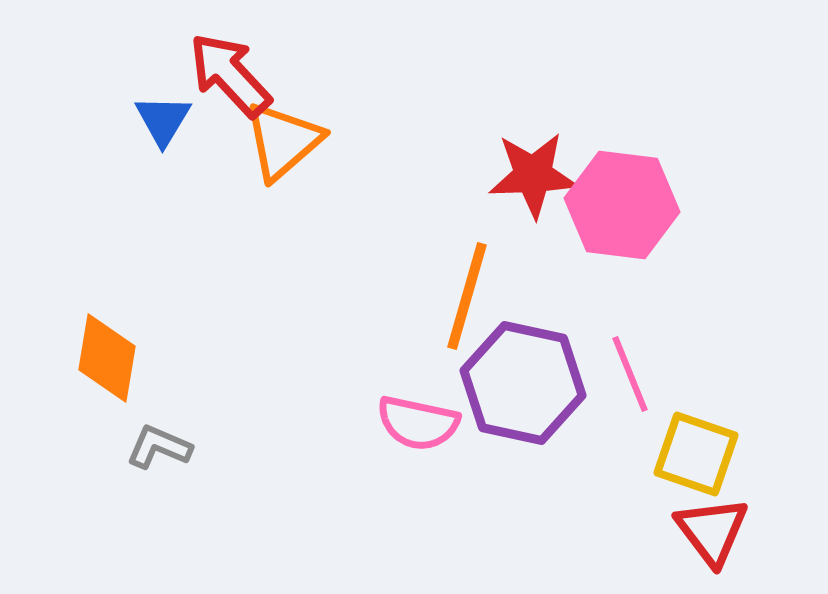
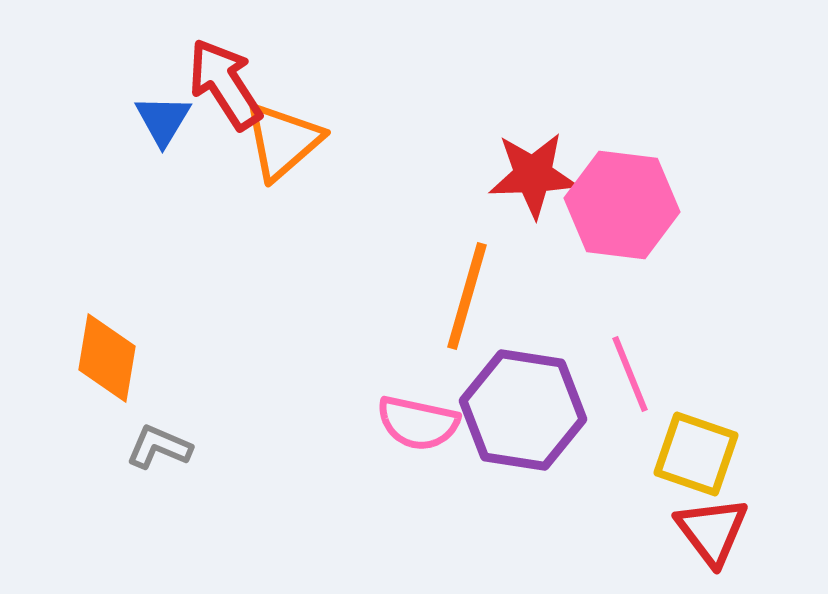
red arrow: moved 5 px left, 9 px down; rotated 10 degrees clockwise
purple hexagon: moved 27 px down; rotated 3 degrees counterclockwise
